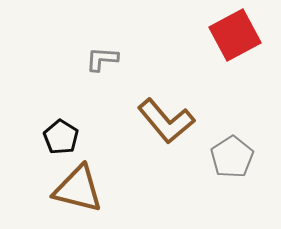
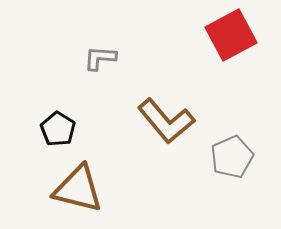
red square: moved 4 px left
gray L-shape: moved 2 px left, 1 px up
black pentagon: moved 3 px left, 8 px up
gray pentagon: rotated 9 degrees clockwise
